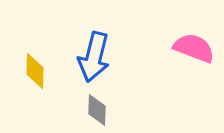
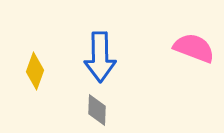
blue arrow: moved 6 px right; rotated 15 degrees counterclockwise
yellow diamond: rotated 18 degrees clockwise
